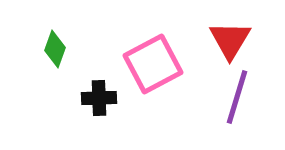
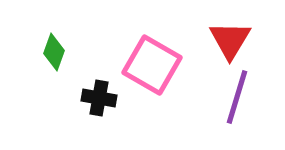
green diamond: moved 1 px left, 3 px down
pink square: moved 1 px left, 1 px down; rotated 32 degrees counterclockwise
black cross: rotated 12 degrees clockwise
